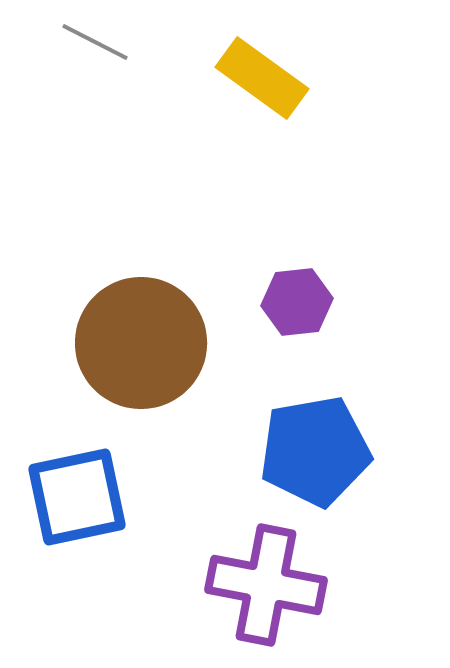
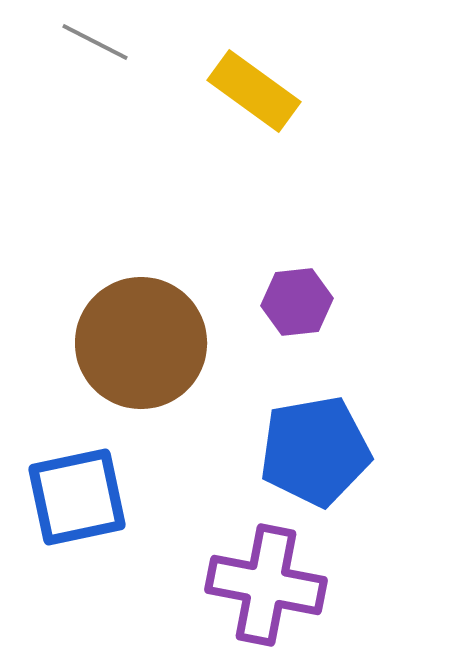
yellow rectangle: moved 8 px left, 13 px down
